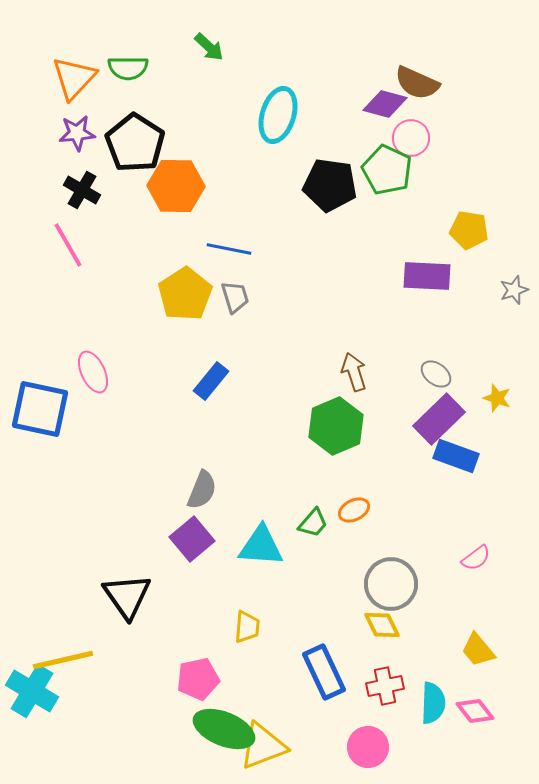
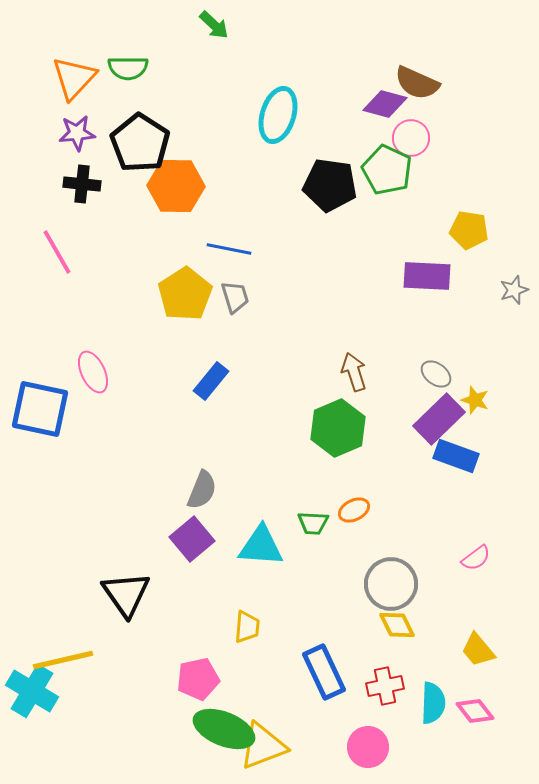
green arrow at (209, 47): moved 5 px right, 22 px up
black pentagon at (135, 143): moved 5 px right
black cross at (82, 190): moved 6 px up; rotated 24 degrees counterclockwise
pink line at (68, 245): moved 11 px left, 7 px down
yellow star at (497, 398): moved 22 px left, 2 px down
green hexagon at (336, 426): moved 2 px right, 2 px down
green trapezoid at (313, 523): rotated 52 degrees clockwise
black triangle at (127, 596): moved 1 px left, 2 px up
yellow diamond at (382, 625): moved 15 px right
